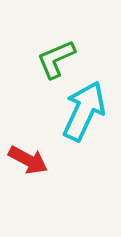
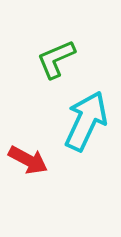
cyan arrow: moved 2 px right, 10 px down
